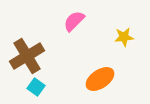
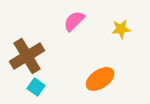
yellow star: moved 3 px left, 8 px up
